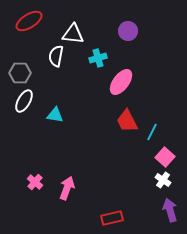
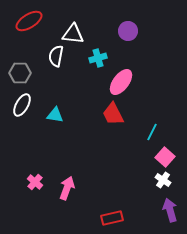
white ellipse: moved 2 px left, 4 px down
red trapezoid: moved 14 px left, 7 px up
